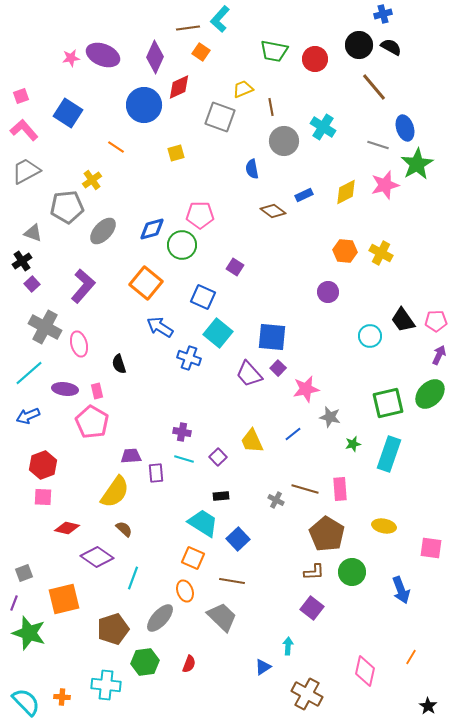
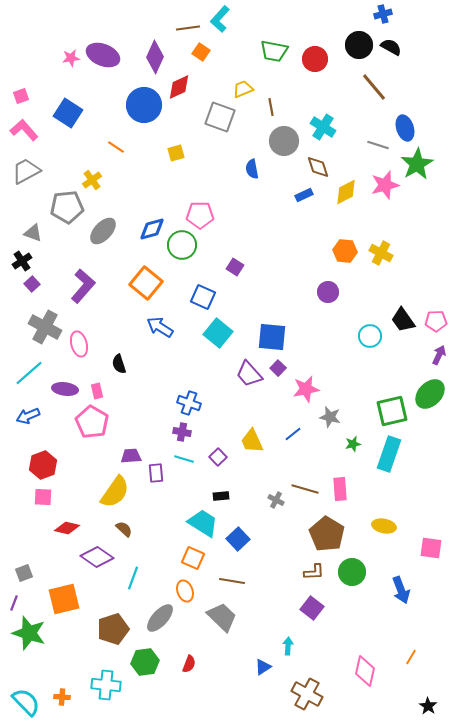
brown diamond at (273, 211): moved 45 px right, 44 px up; rotated 35 degrees clockwise
blue cross at (189, 358): moved 45 px down
green square at (388, 403): moved 4 px right, 8 px down
